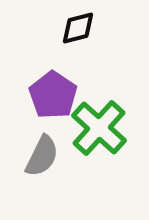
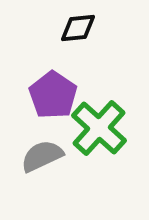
black diamond: rotated 9 degrees clockwise
gray semicircle: rotated 141 degrees counterclockwise
